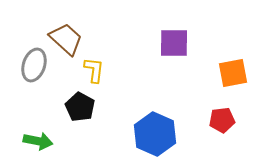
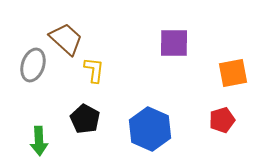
gray ellipse: moved 1 px left
black pentagon: moved 5 px right, 12 px down
red pentagon: rotated 10 degrees counterclockwise
blue hexagon: moved 5 px left, 5 px up
green arrow: moved 1 px right; rotated 76 degrees clockwise
